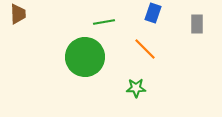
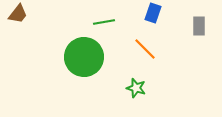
brown trapezoid: rotated 40 degrees clockwise
gray rectangle: moved 2 px right, 2 px down
green circle: moved 1 px left
green star: rotated 18 degrees clockwise
